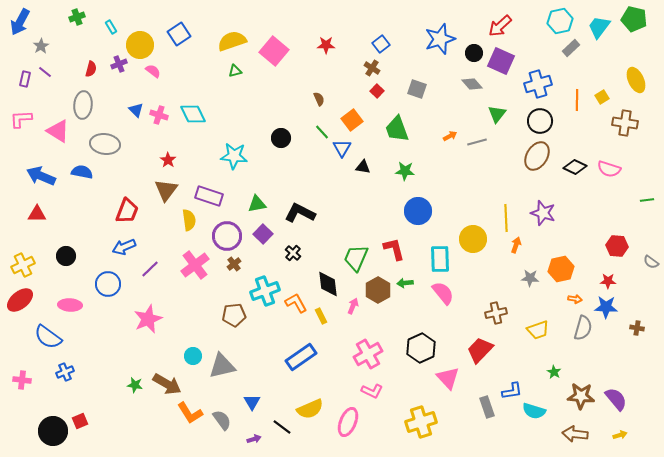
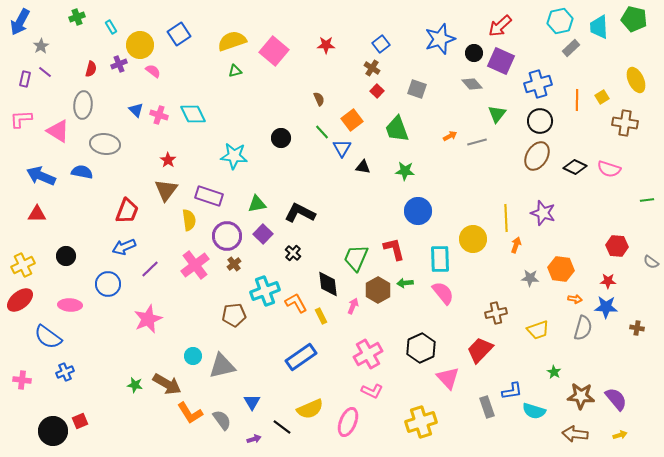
cyan trapezoid at (599, 27): rotated 40 degrees counterclockwise
orange hexagon at (561, 269): rotated 20 degrees clockwise
